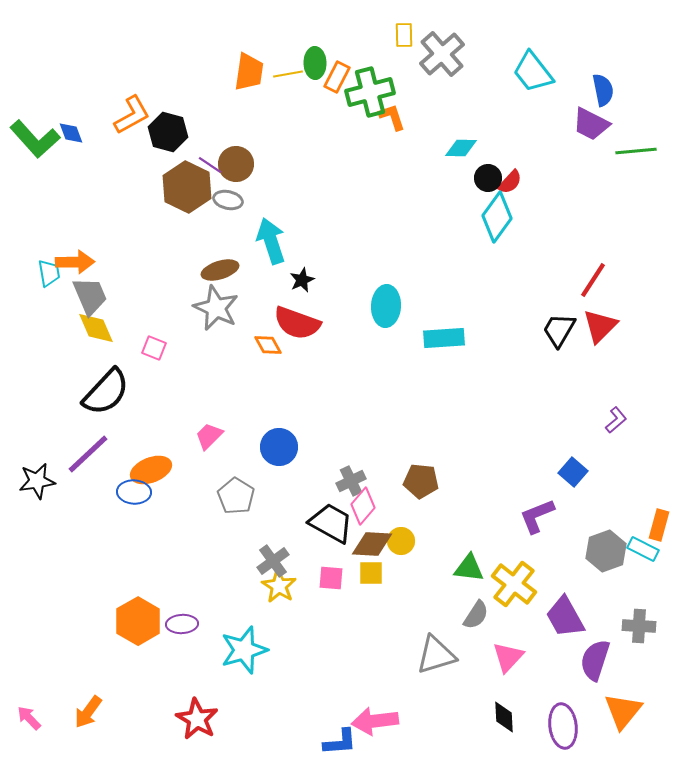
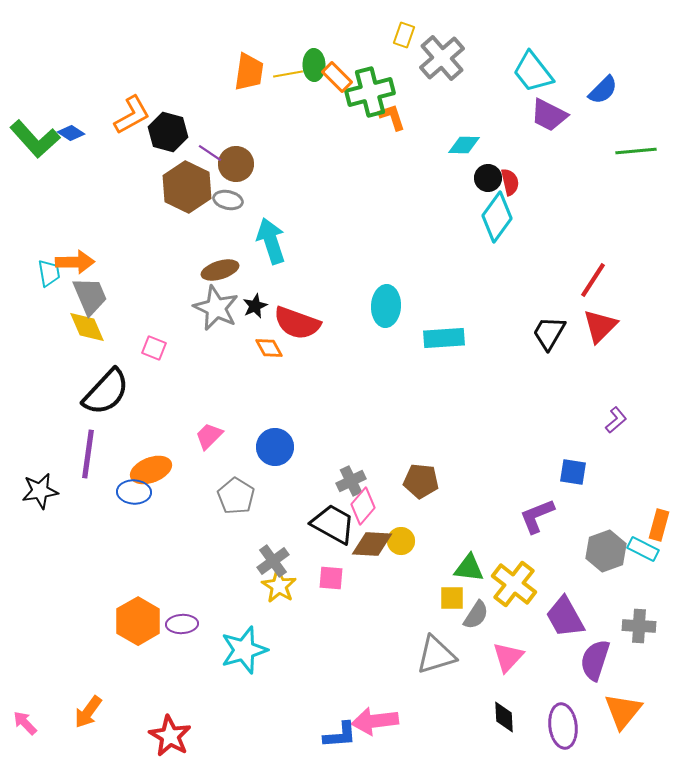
yellow rectangle at (404, 35): rotated 20 degrees clockwise
gray cross at (442, 54): moved 4 px down
green ellipse at (315, 63): moved 1 px left, 2 px down
orange rectangle at (337, 77): rotated 72 degrees counterclockwise
blue semicircle at (603, 90): rotated 56 degrees clockwise
purple trapezoid at (591, 124): moved 42 px left, 9 px up
blue diamond at (71, 133): rotated 36 degrees counterclockwise
cyan diamond at (461, 148): moved 3 px right, 3 px up
purple line at (210, 165): moved 12 px up
red semicircle at (510, 182): rotated 56 degrees counterclockwise
black star at (302, 280): moved 47 px left, 26 px down
yellow diamond at (96, 328): moved 9 px left, 1 px up
black trapezoid at (559, 330): moved 10 px left, 3 px down
orange diamond at (268, 345): moved 1 px right, 3 px down
blue circle at (279, 447): moved 4 px left
purple line at (88, 454): rotated 39 degrees counterclockwise
blue square at (573, 472): rotated 32 degrees counterclockwise
black star at (37, 481): moved 3 px right, 10 px down
black trapezoid at (331, 523): moved 2 px right, 1 px down
yellow square at (371, 573): moved 81 px right, 25 px down
pink arrow at (29, 718): moved 4 px left, 5 px down
red star at (197, 719): moved 27 px left, 17 px down
blue L-shape at (340, 742): moved 7 px up
